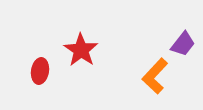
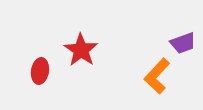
purple trapezoid: moved 1 px up; rotated 32 degrees clockwise
orange L-shape: moved 2 px right
